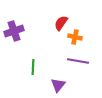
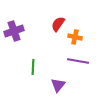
red semicircle: moved 3 px left, 1 px down
